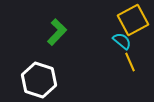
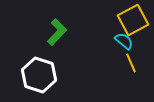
cyan semicircle: moved 2 px right
yellow line: moved 1 px right, 1 px down
white hexagon: moved 5 px up
